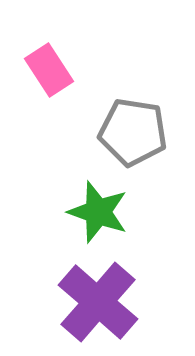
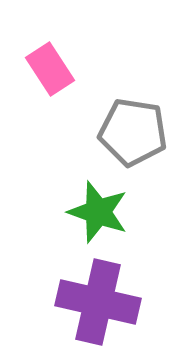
pink rectangle: moved 1 px right, 1 px up
purple cross: rotated 28 degrees counterclockwise
